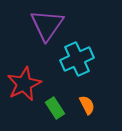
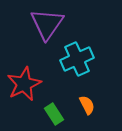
purple triangle: moved 1 px up
green rectangle: moved 1 px left, 6 px down
